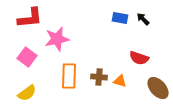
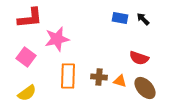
pink square: moved 1 px left
orange rectangle: moved 1 px left
brown ellipse: moved 13 px left
